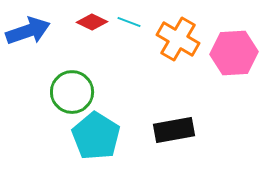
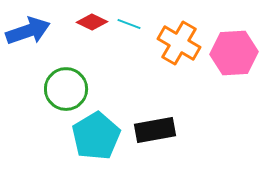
cyan line: moved 2 px down
orange cross: moved 1 px right, 4 px down
green circle: moved 6 px left, 3 px up
black rectangle: moved 19 px left
cyan pentagon: rotated 9 degrees clockwise
